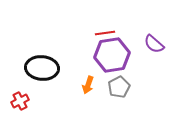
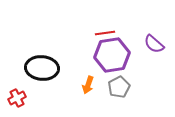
red cross: moved 3 px left, 3 px up
